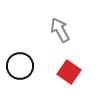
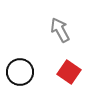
black circle: moved 6 px down
